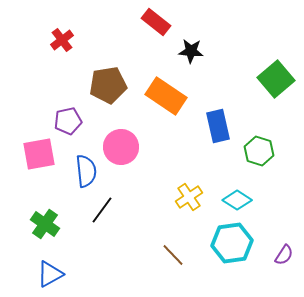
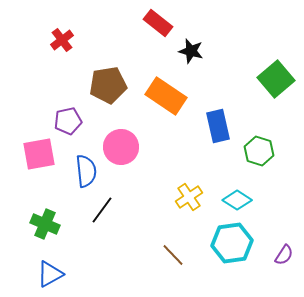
red rectangle: moved 2 px right, 1 px down
black star: rotated 10 degrees clockwise
green cross: rotated 12 degrees counterclockwise
